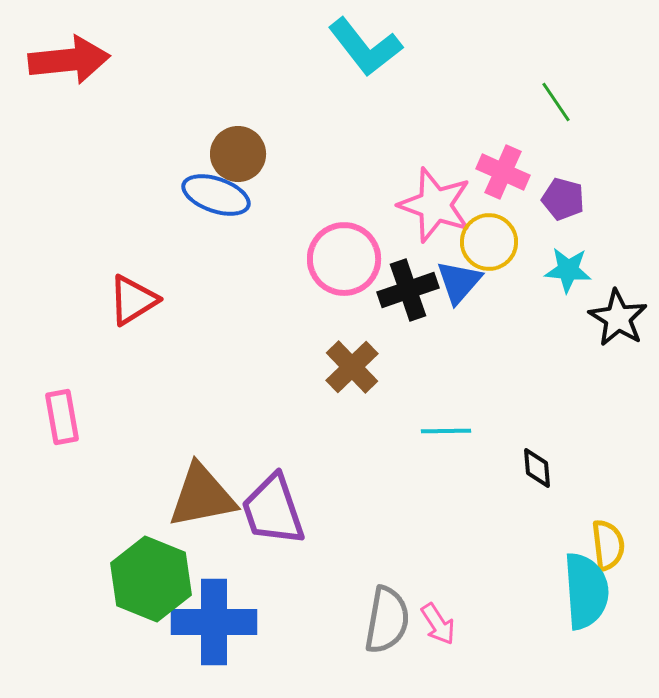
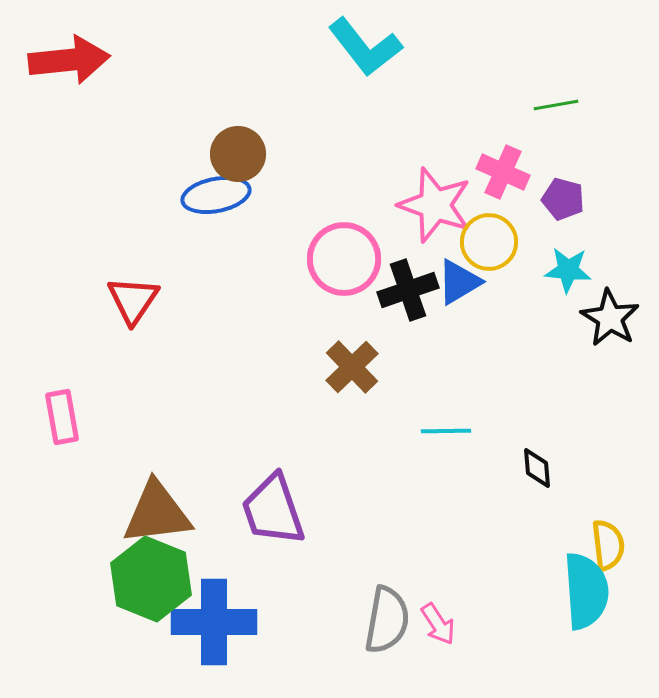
green line: moved 3 px down; rotated 66 degrees counterclockwise
blue ellipse: rotated 30 degrees counterclockwise
blue triangle: rotated 18 degrees clockwise
red triangle: rotated 24 degrees counterclockwise
black star: moved 8 px left
brown triangle: moved 45 px left, 17 px down; rotated 4 degrees clockwise
